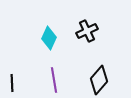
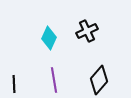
black line: moved 2 px right, 1 px down
